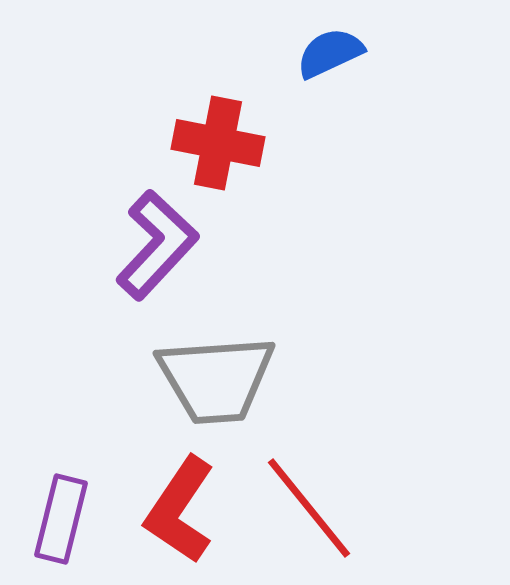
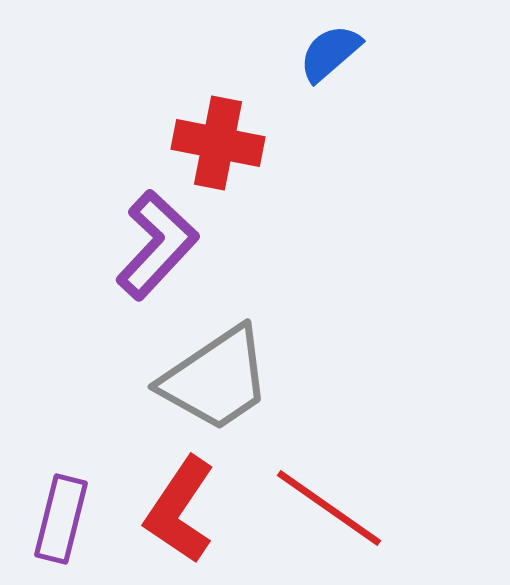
blue semicircle: rotated 16 degrees counterclockwise
gray trapezoid: rotated 30 degrees counterclockwise
red line: moved 20 px right; rotated 16 degrees counterclockwise
